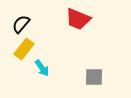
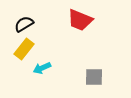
red trapezoid: moved 2 px right, 1 px down
black semicircle: moved 3 px right; rotated 18 degrees clockwise
cyan arrow: rotated 102 degrees clockwise
